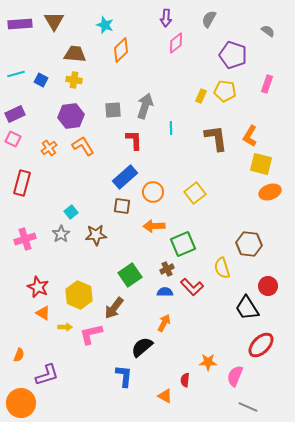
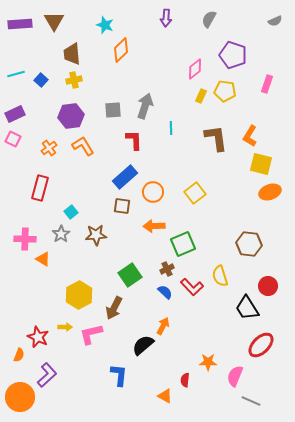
gray semicircle at (268, 31): moved 7 px right, 10 px up; rotated 120 degrees clockwise
pink diamond at (176, 43): moved 19 px right, 26 px down
brown trapezoid at (75, 54): moved 3 px left; rotated 100 degrees counterclockwise
blue square at (41, 80): rotated 16 degrees clockwise
yellow cross at (74, 80): rotated 21 degrees counterclockwise
red rectangle at (22, 183): moved 18 px right, 5 px down
pink cross at (25, 239): rotated 20 degrees clockwise
yellow semicircle at (222, 268): moved 2 px left, 8 px down
red star at (38, 287): moved 50 px down
blue semicircle at (165, 292): rotated 42 degrees clockwise
yellow hexagon at (79, 295): rotated 8 degrees clockwise
brown arrow at (114, 308): rotated 10 degrees counterclockwise
orange triangle at (43, 313): moved 54 px up
orange arrow at (164, 323): moved 1 px left, 3 px down
black semicircle at (142, 347): moved 1 px right, 2 px up
purple L-shape at (47, 375): rotated 25 degrees counterclockwise
blue L-shape at (124, 376): moved 5 px left, 1 px up
orange circle at (21, 403): moved 1 px left, 6 px up
gray line at (248, 407): moved 3 px right, 6 px up
